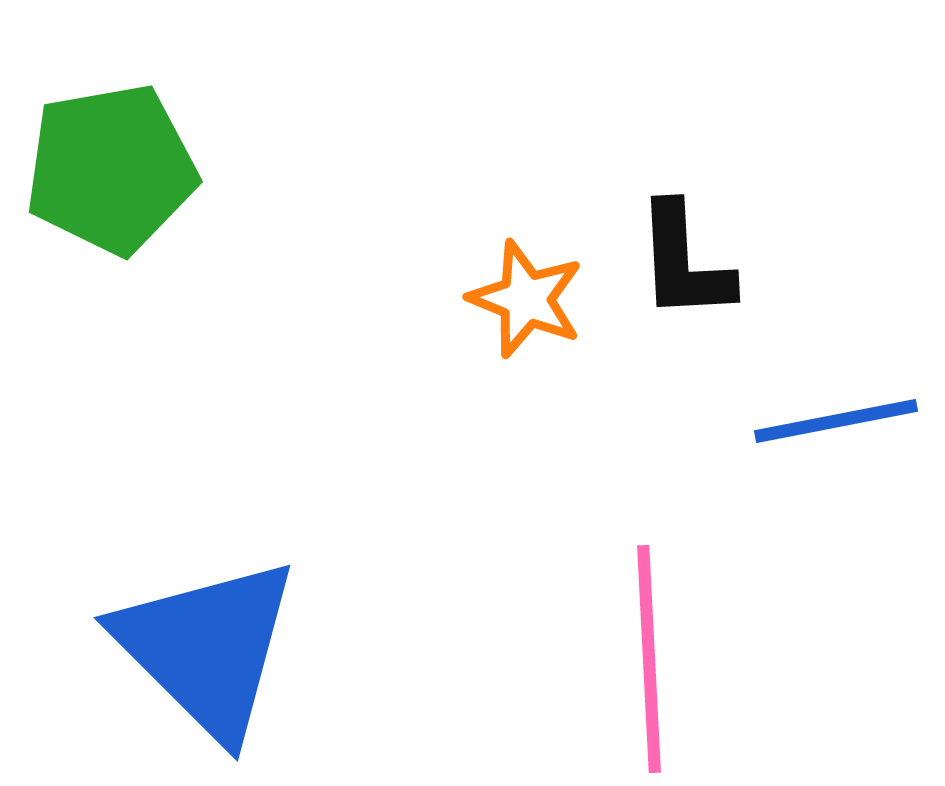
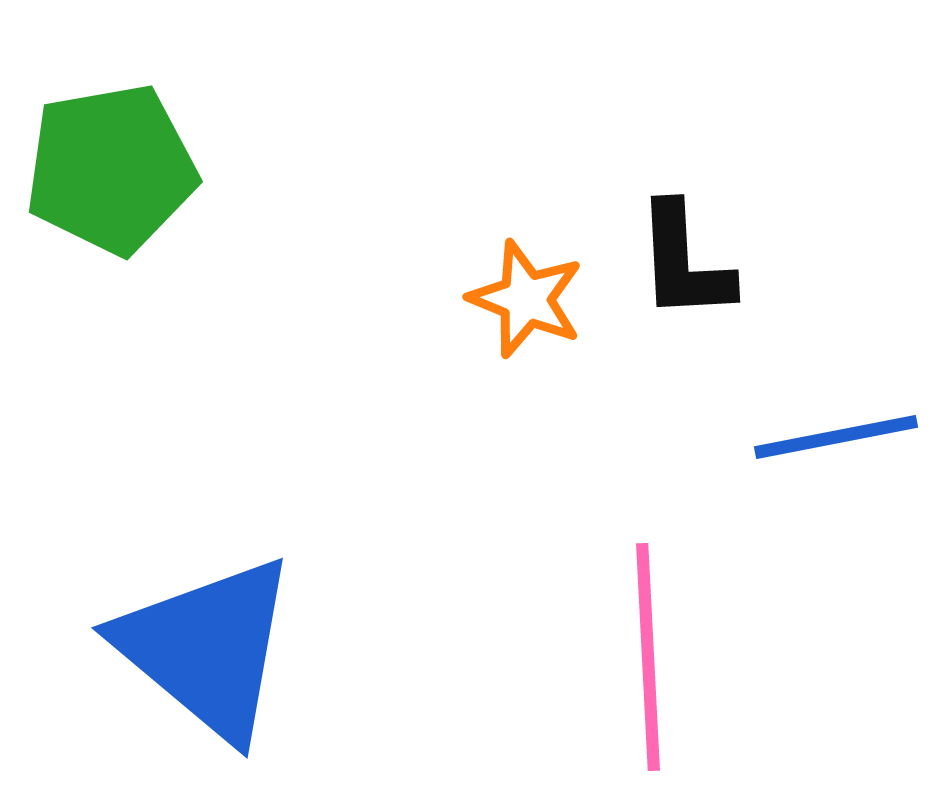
blue line: moved 16 px down
blue triangle: rotated 5 degrees counterclockwise
pink line: moved 1 px left, 2 px up
